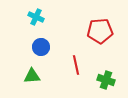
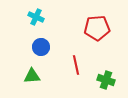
red pentagon: moved 3 px left, 3 px up
